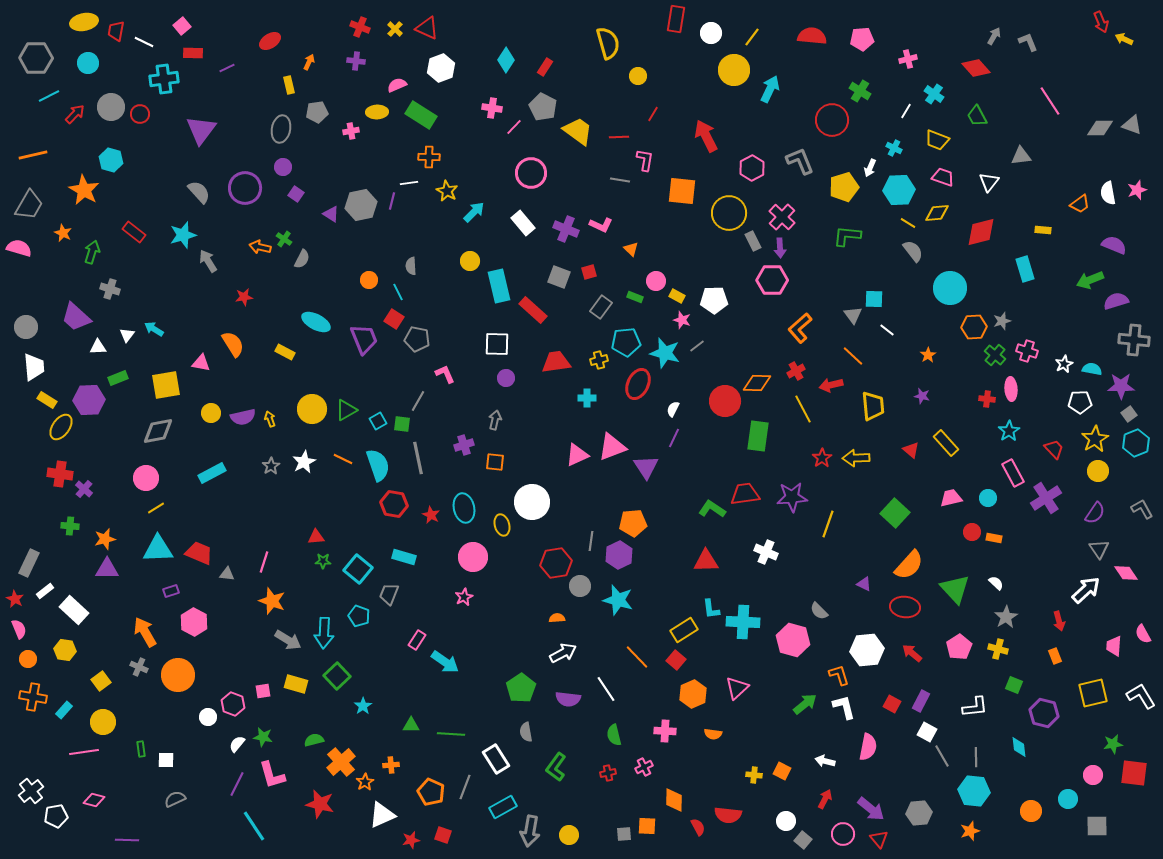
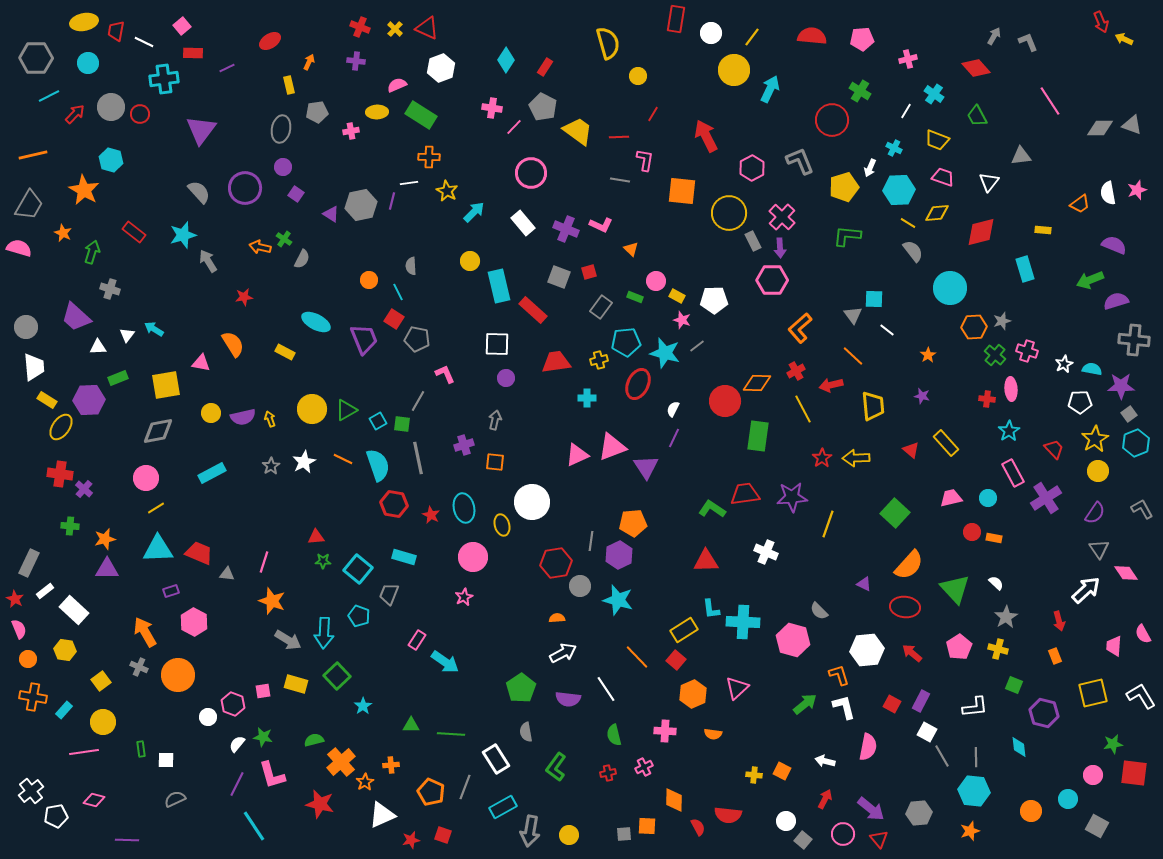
gray square at (1097, 826): rotated 30 degrees clockwise
